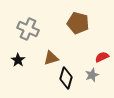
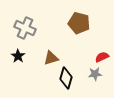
brown pentagon: moved 1 px right
gray cross: moved 3 px left, 1 px up
black star: moved 4 px up
gray star: moved 3 px right, 1 px up; rotated 16 degrees clockwise
